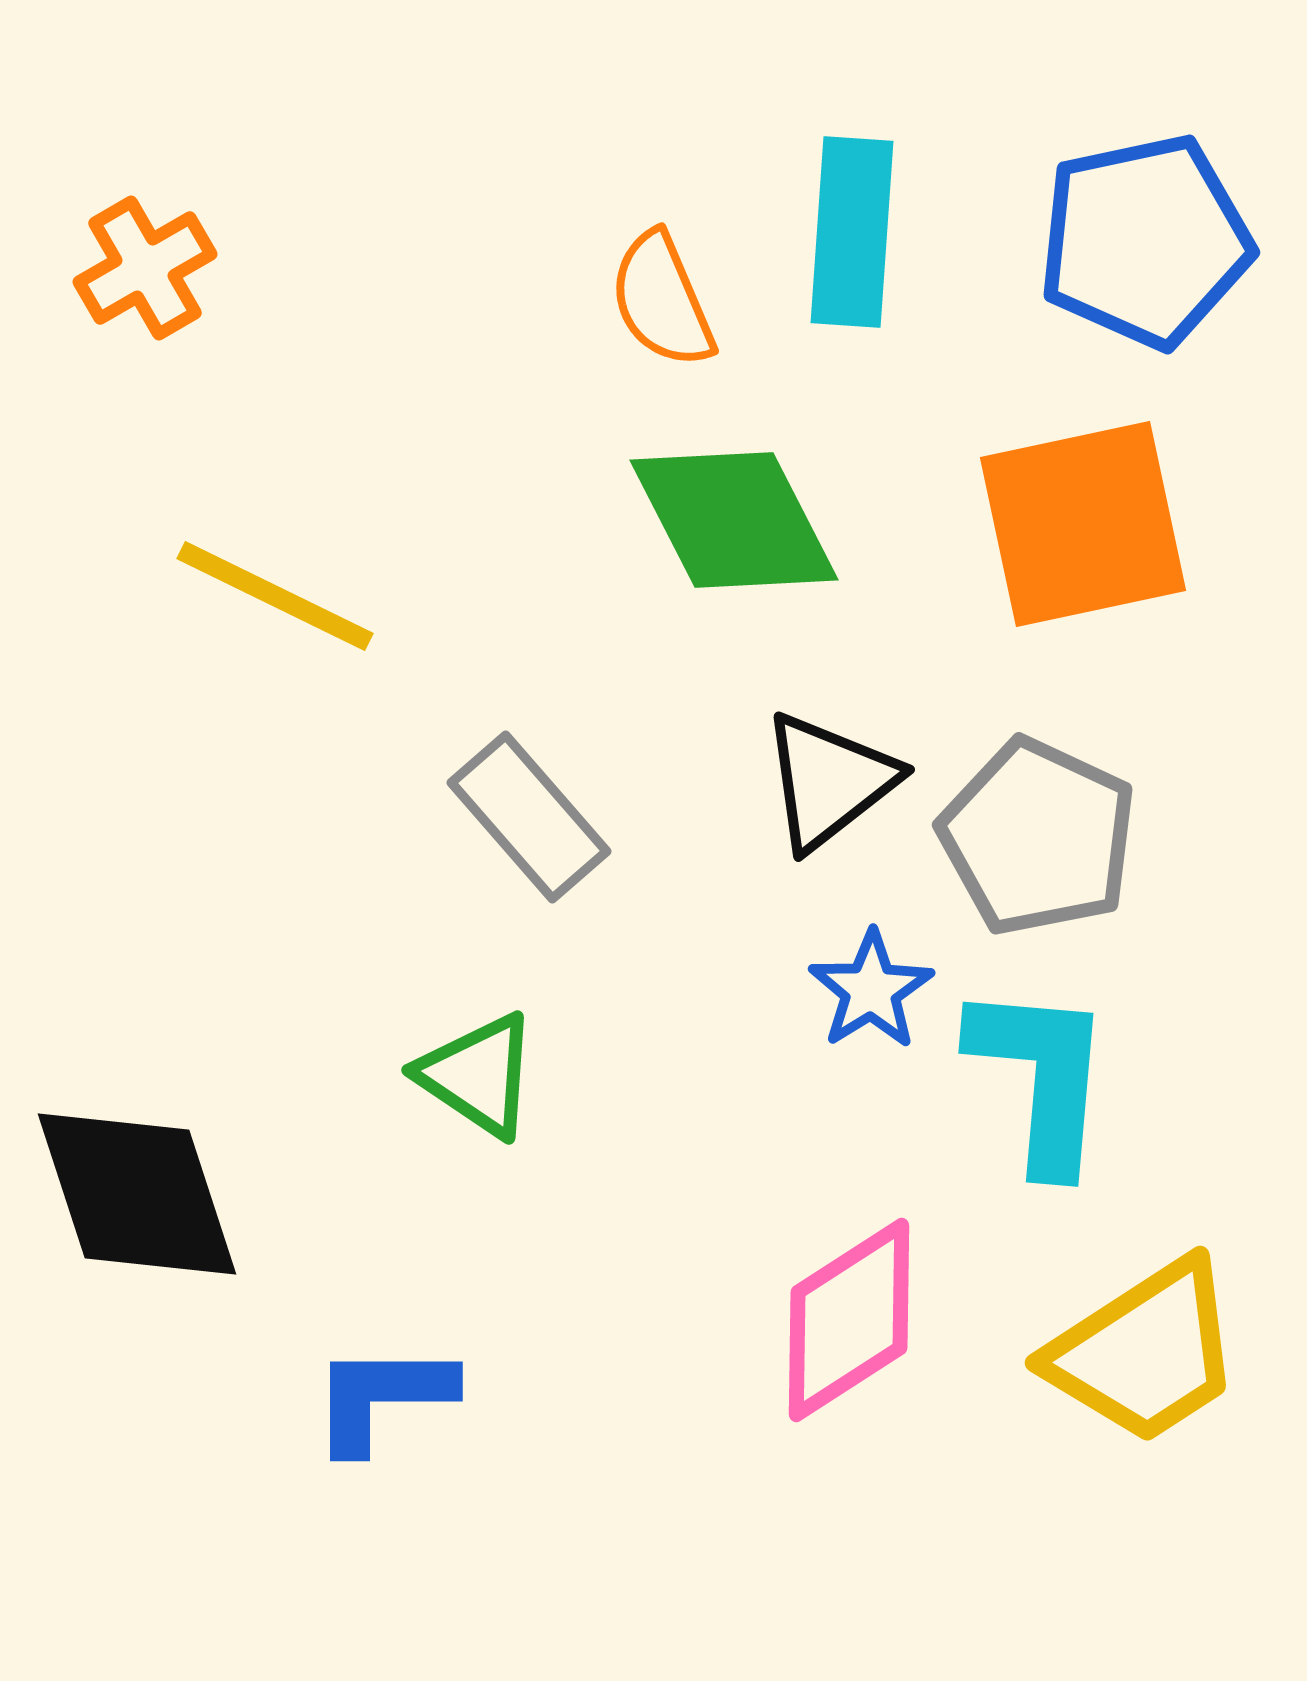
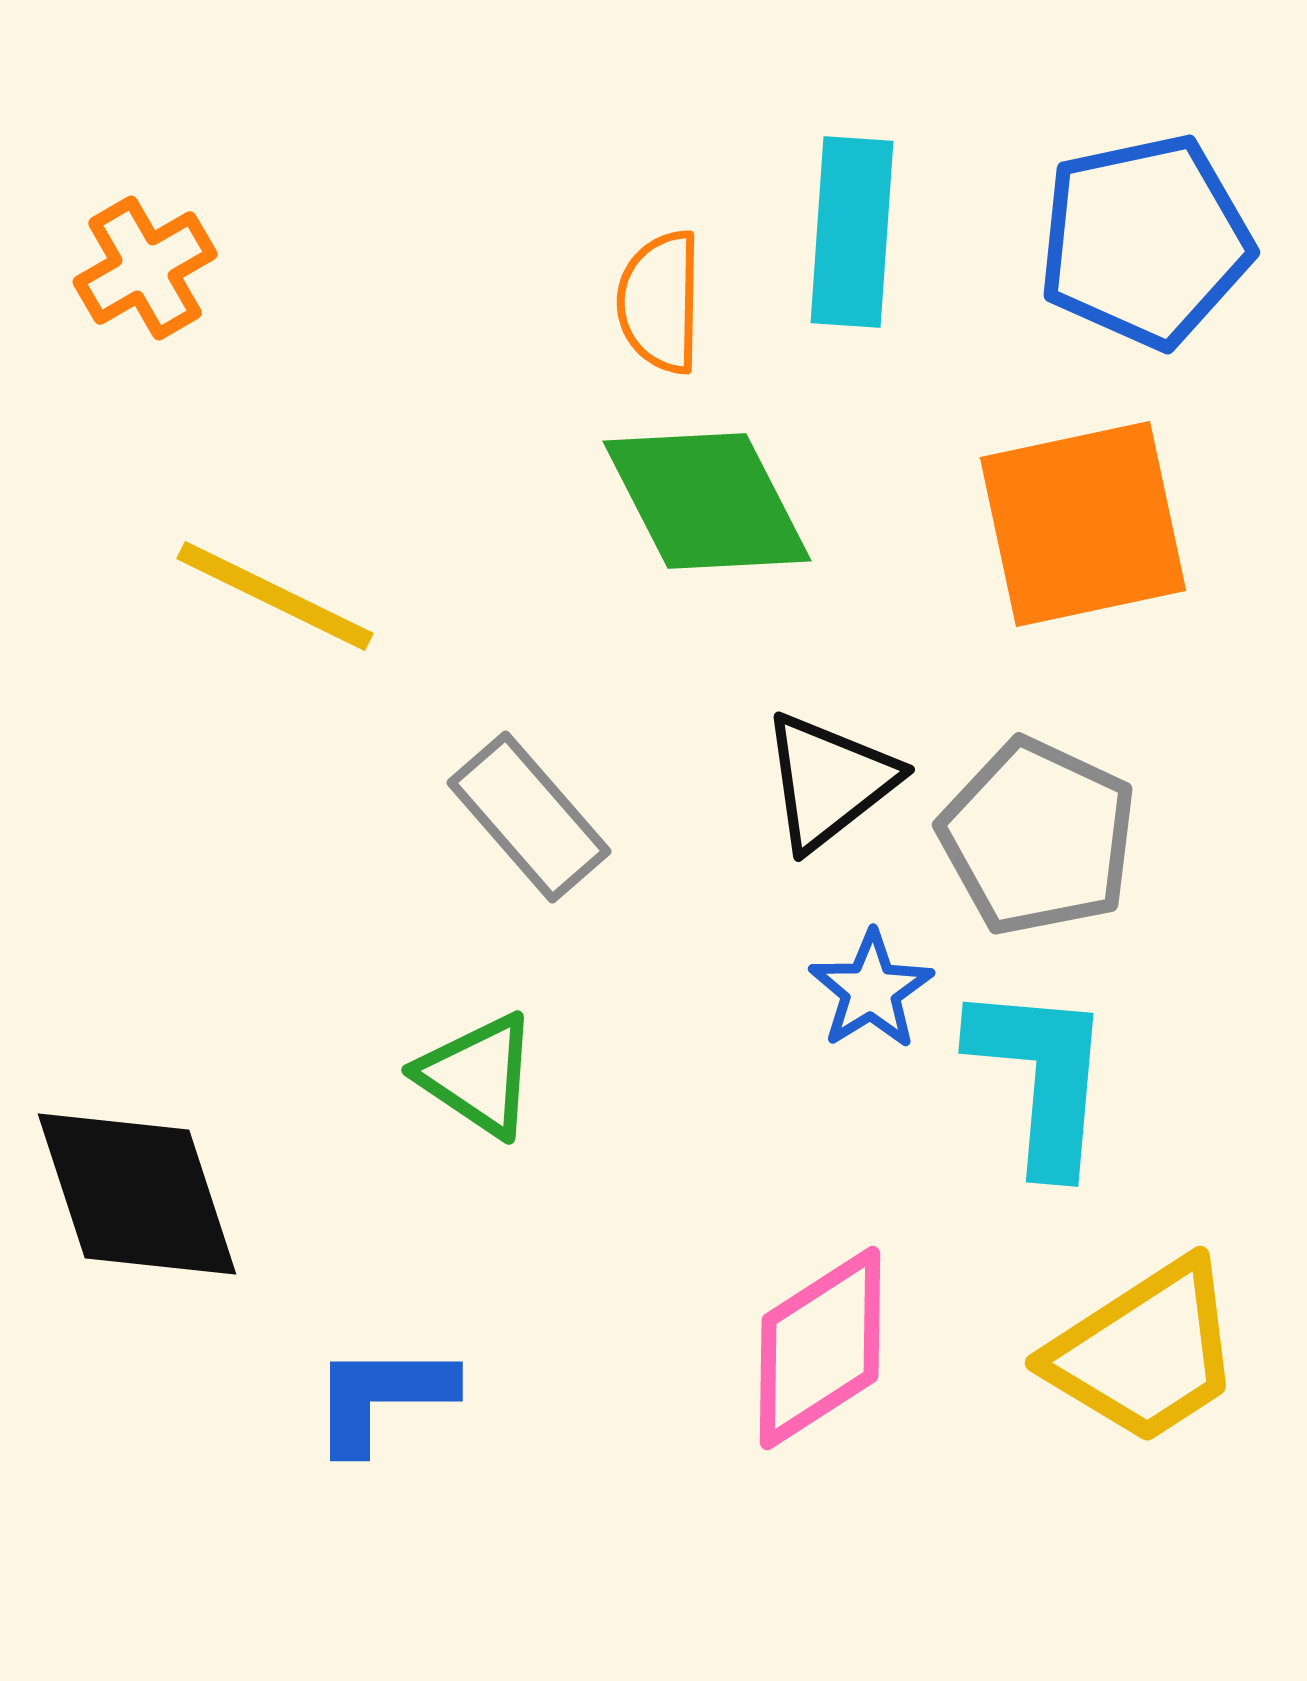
orange semicircle: moved 2 px left, 2 px down; rotated 24 degrees clockwise
green diamond: moved 27 px left, 19 px up
pink diamond: moved 29 px left, 28 px down
